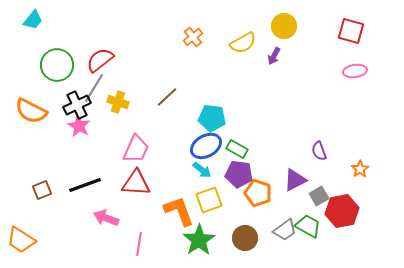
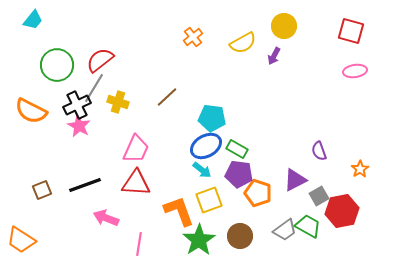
brown circle: moved 5 px left, 2 px up
